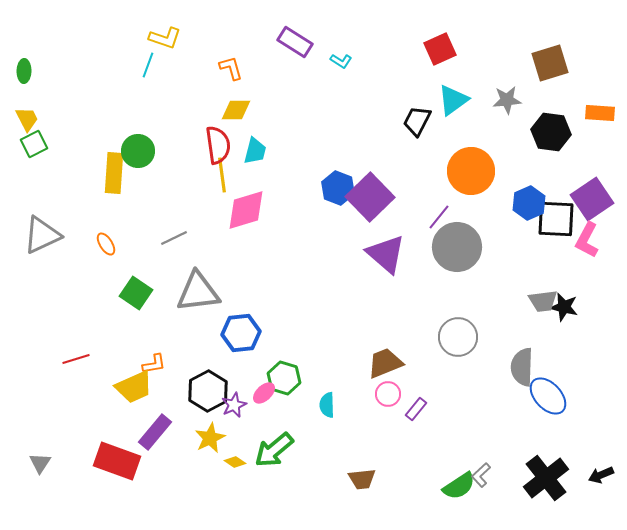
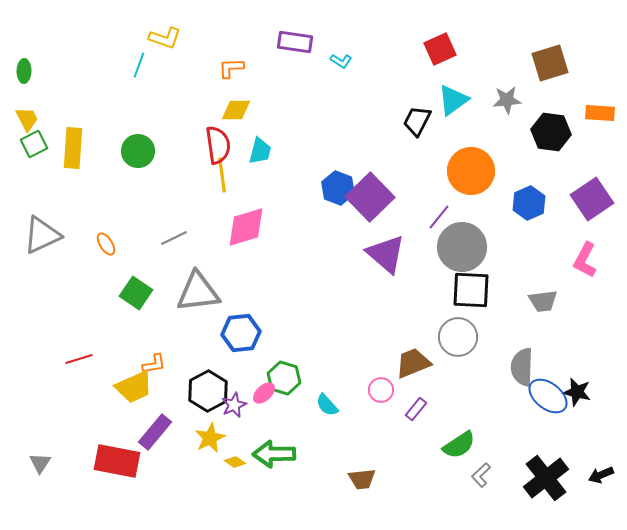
purple rectangle at (295, 42): rotated 24 degrees counterclockwise
cyan line at (148, 65): moved 9 px left
orange L-shape at (231, 68): rotated 76 degrees counterclockwise
cyan trapezoid at (255, 151): moved 5 px right
yellow rectangle at (114, 173): moved 41 px left, 25 px up
pink diamond at (246, 210): moved 17 px down
black square at (556, 219): moved 85 px left, 71 px down
pink L-shape at (587, 240): moved 2 px left, 20 px down
gray circle at (457, 247): moved 5 px right
black star at (564, 307): moved 13 px right, 85 px down
red line at (76, 359): moved 3 px right
brown trapezoid at (385, 363): moved 28 px right
pink circle at (388, 394): moved 7 px left, 4 px up
blue ellipse at (548, 396): rotated 9 degrees counterclockwise
cyan semicircle at (327, 405): rotated 40 degrees counterclockwise
green arrow at (274, 450): moved 4 px down; rotated 39 degrees clockwise
red rectangle at (117, 461): rotated 9 degrees counterclockwise
green semicircle at (459, 486): moved 41 px up
